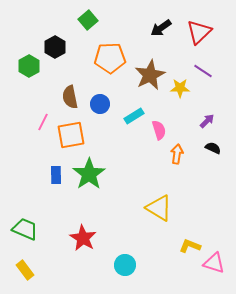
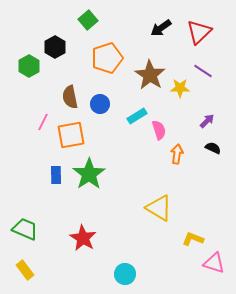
orange pentagon: moved 3 px left; rotated 16 degrees counterclockwise
brown star: rotated 12 degrees counterclockwise
cyan rectangle: moved 3 px right
yellow L-shape: moved 3 px right, 7 px up
cyan circle: moved 9 px down
